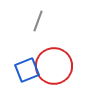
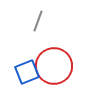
blue square: moved 2 px down
